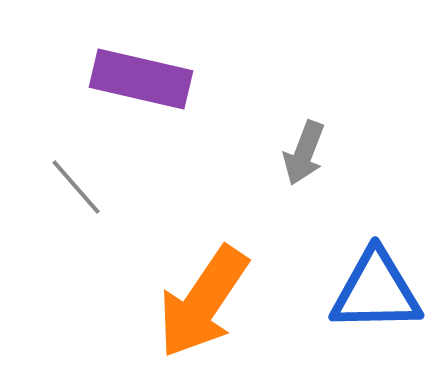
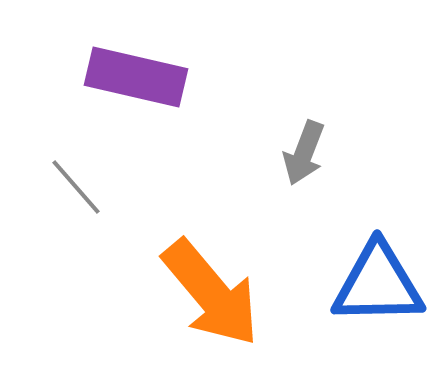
purple rectangle: moved 5 px left, 2 px up
blue triangle: moved 2 px right, 7 px up
orange arrow: moved 8 px right, 9 px up; rotated 74 degrees counterclockwise
